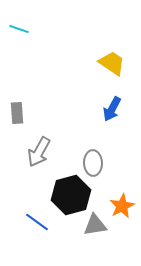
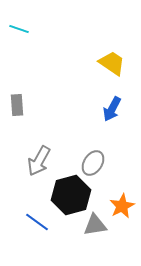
gray rectangle: moved 8 px up
gray arrow: moved 9 px down
gray ellipse: rotated 35 degrees clockwise
